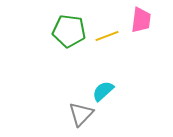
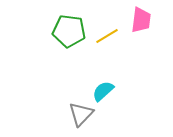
yellow line: rotated 10 degrees counterclockwise
